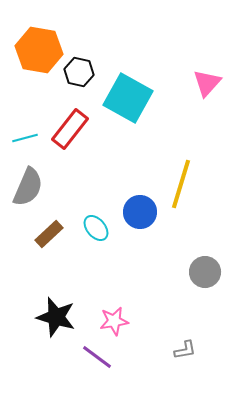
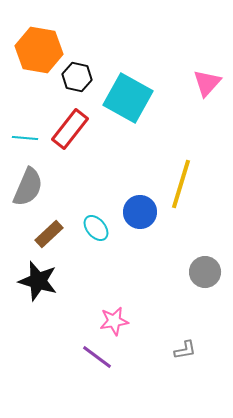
black hexagon: moved 2 px left, 5 px down
cyan line: rotated 20 degrees clockwise
black star: moved 18 px left, 36 px up
